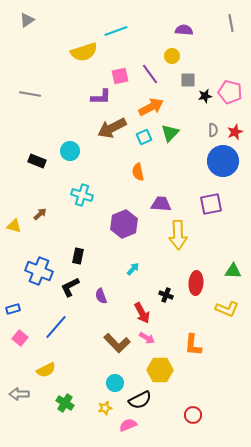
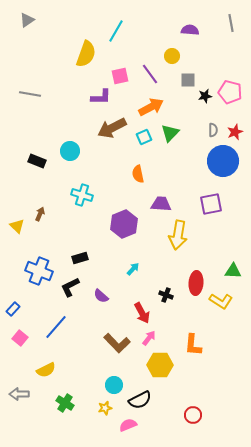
purple semicircle at (184, 30): moved 6 px right
cyan line at (116, 31): rotated 40 degrees counterclockwise
yellow semicircle at (84, 52): moved 2 px right, 2 px down; rotated 52 degrees counterclockwise
orange semicircle at (138, 172): moved 2 px down
brown arrow at (40, 214): rotated 24 degrees counterclockwise
yellow triangle at (14, 226): moved 3 px right; rotated 28 degrees clockwise
yellow arrow at (178, 235): rotated 12 degrees clockwise
black rectangle at (78, 256): moved 2 px right, 2 px down; rotated 63 degrees clockwise
purple semicircle at (101, 296): rotated 28 degrees counterclockwise
blue rectangle at (13, 309): rotated 32 degrees counterclockwise
yellow L-shape at (227, 309): moved 6 px left, 8 px up; rotated 10 degrees clockwise
pink arrow at (147, 338): moved 2 px right; rotated 84 degrees counterclockwise
yellow hexagon at (160, 370): moved 5 px up
cyan circle at (115, 383): moved 1 px left, 2 px down
